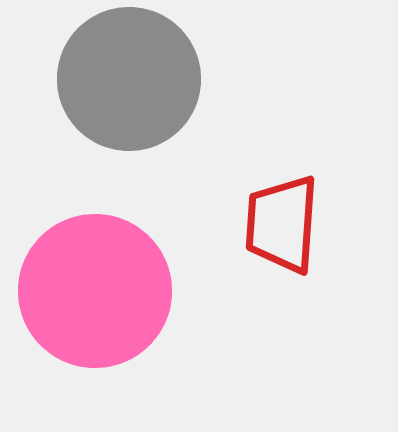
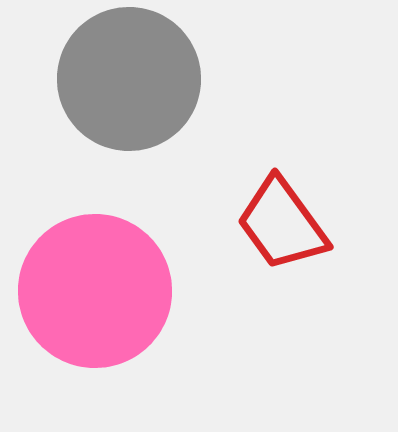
red trapezoid: rotated 40 degrees counterclockwise
